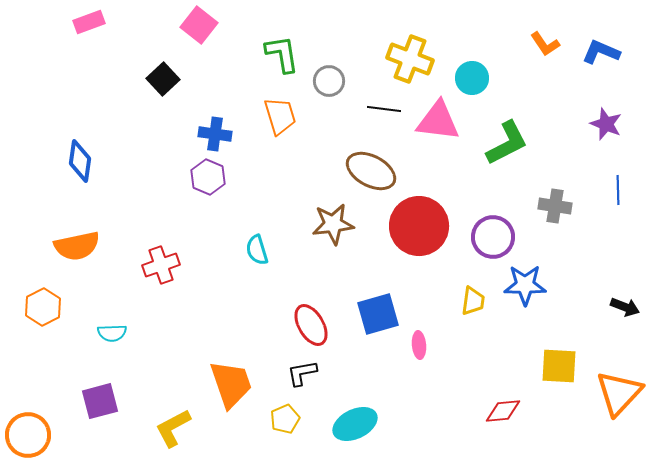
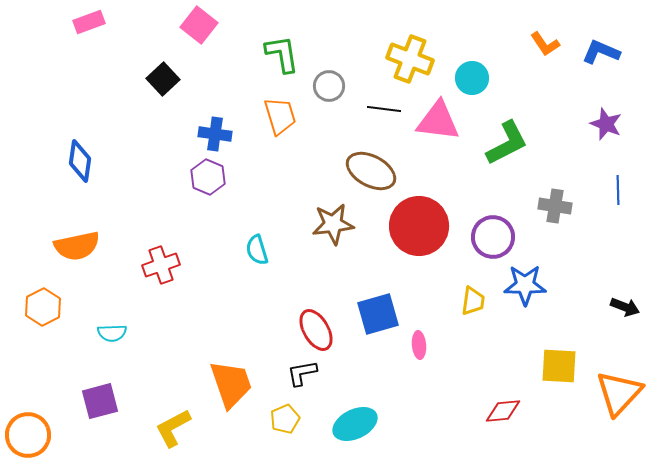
gray circle at (329, 81): moved 5 px down
red ellipse at (311, 325): moved 5 px right, 5 px down
